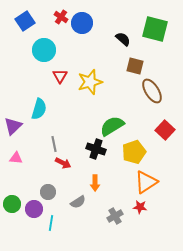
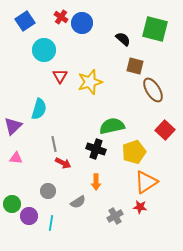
brown ellipse: moved 1 px right, 1 px up
green semicircle: rotated 20 degrees clockwise
orange arrow: moved 1 px right, 1 px up
gray circle: moved 1 px up
purple circle: moved 5 px left, 7 px down
